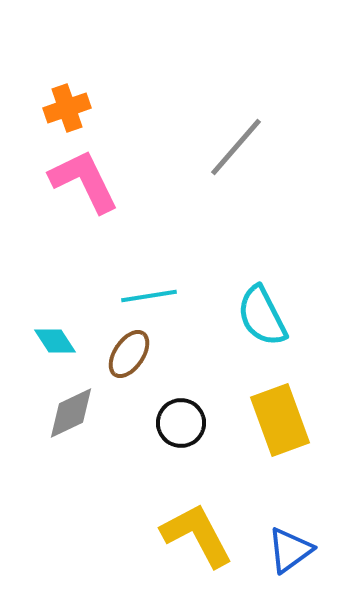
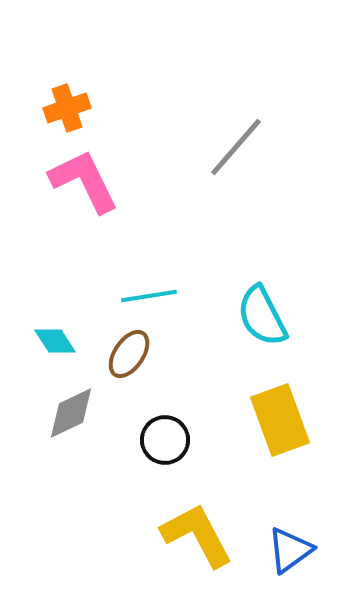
black circle: moved 16 px left, 17 px down
